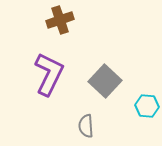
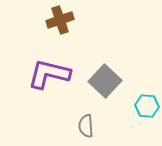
purple L-shape: rotated 102 degrees counterclockwise
